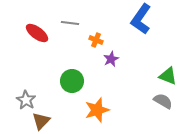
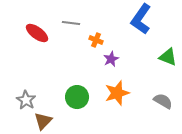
gray line: moved 1 px right
green triangle: moved 19 px up
green circle: moved 5 px right, 16 px down
orange star: moved 20 px right, 17 px up
brown triangle: moved 2 px right
